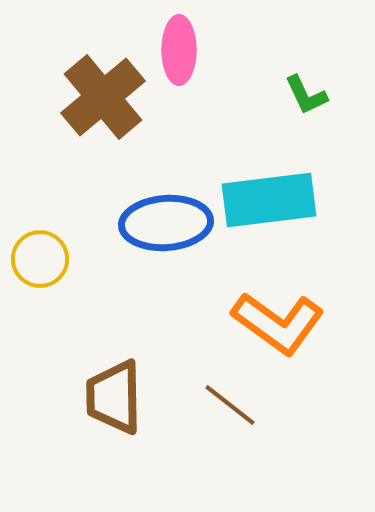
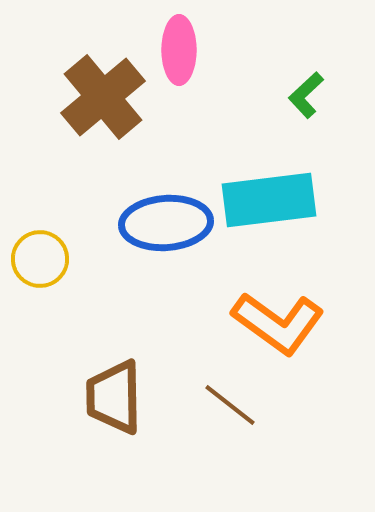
green L-shape: rotated 72 degrees clockwise
